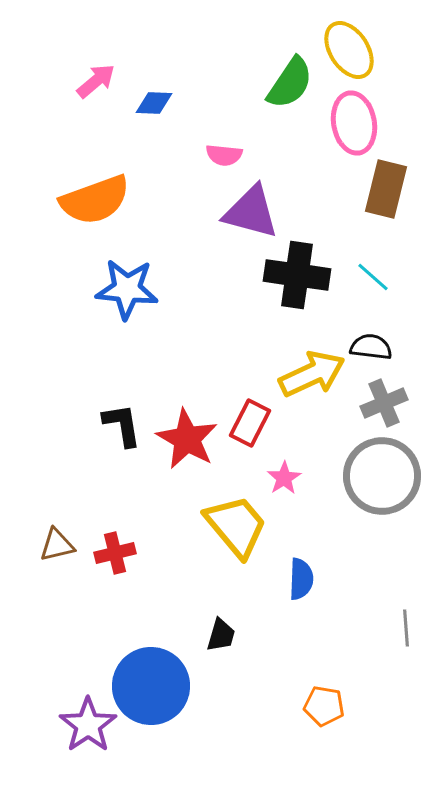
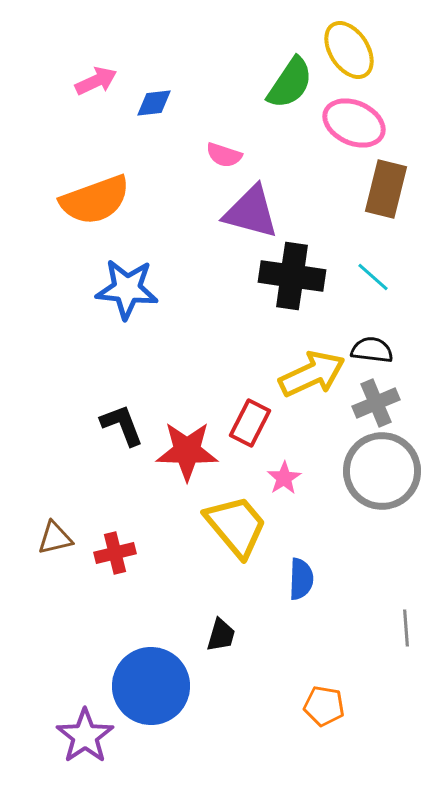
pink arrow: rotated 15 degrees clockwise
blue diamond: rotated 9 degrees counterclockwise
pink ellipse: rotated 56 degrees counterclockwise
pink semicircle: rotated 12 degrees clockwise
black cross: moved 5 px left, 1 px down
black semicircle: moved 1 px right, 3 px down
gray cross: moved 8 px left
black L-shape: rotated 12 degrees counterclockwise
red star: moved 12 px down; rotated 28 degrees counterclockwise
gray circle: moved 5 px up
brown triangle: moved 2 px left, 7 px up
purple star: moved 3 px left, 11 px down
